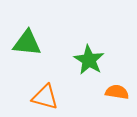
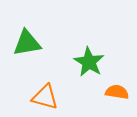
green triangle: rotated 16 degrees counterclockwise
green star: moved 2 px down
